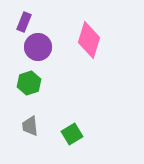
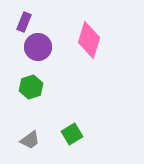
green hexagon: moved 2 px right, 4 px down
gray trapezoid: moved 14 px down; rotated 120 degrees counterclockwise
